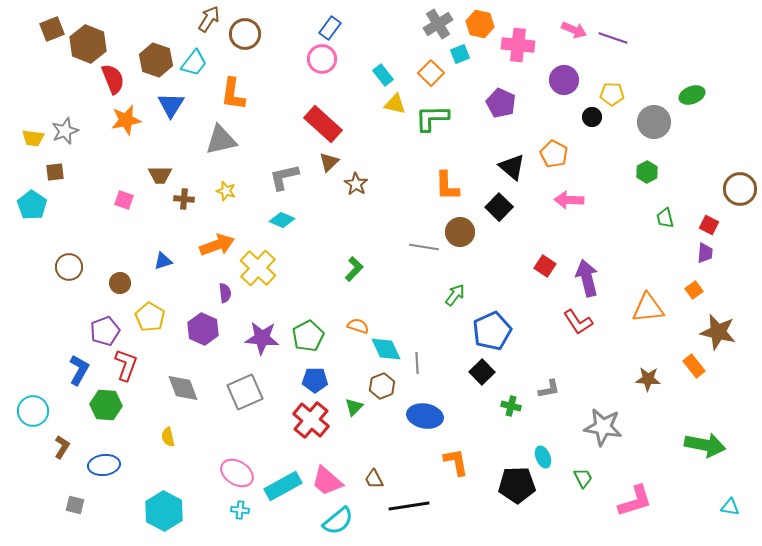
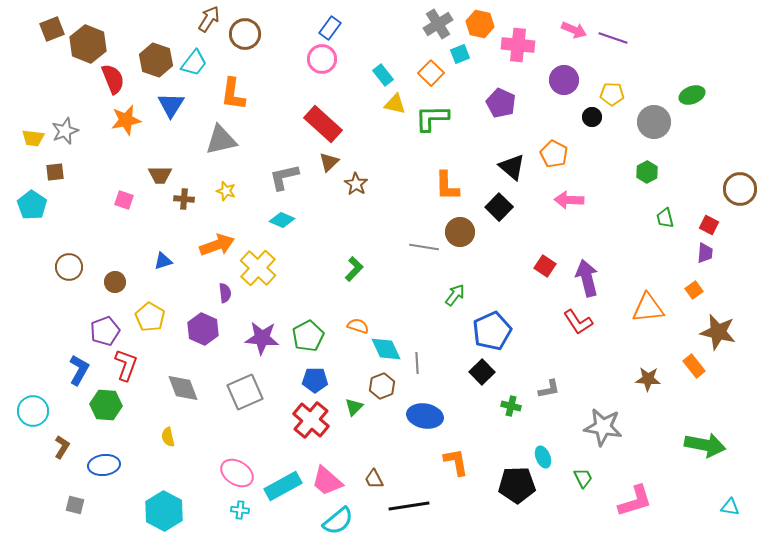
brown circle at (120, 283): moved 5 px left, 1 px up
